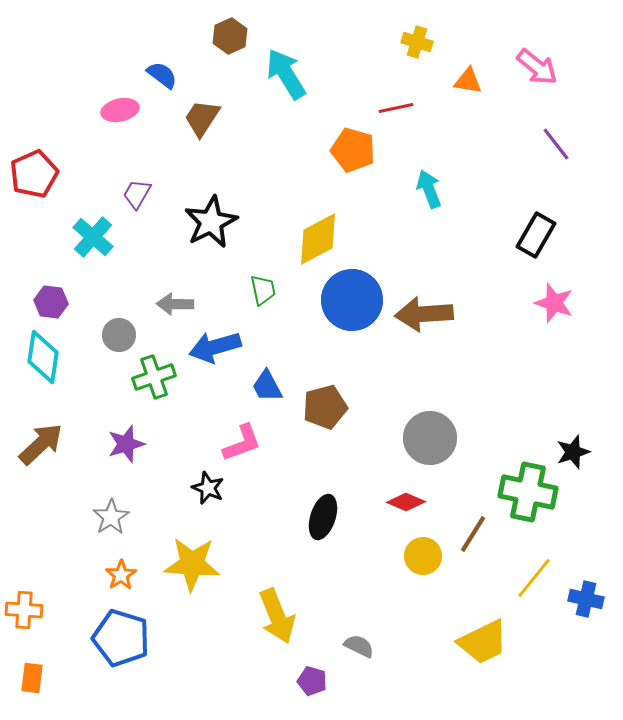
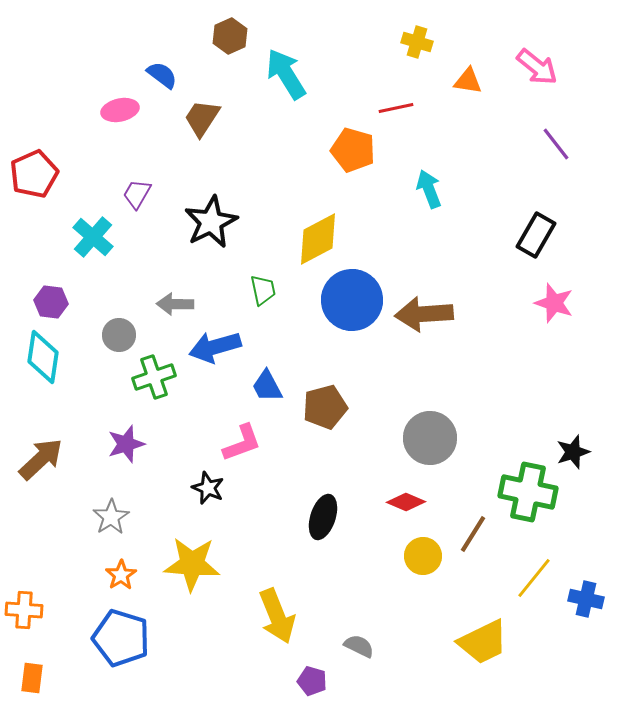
brown arrow at (41, 444): moved 15 px down
